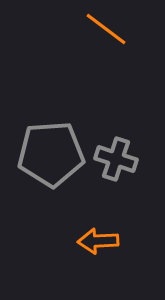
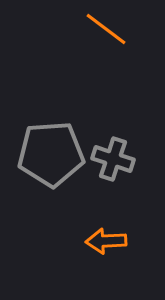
gray cross: moved 3 px left
orange arrow: moved 8 px right
